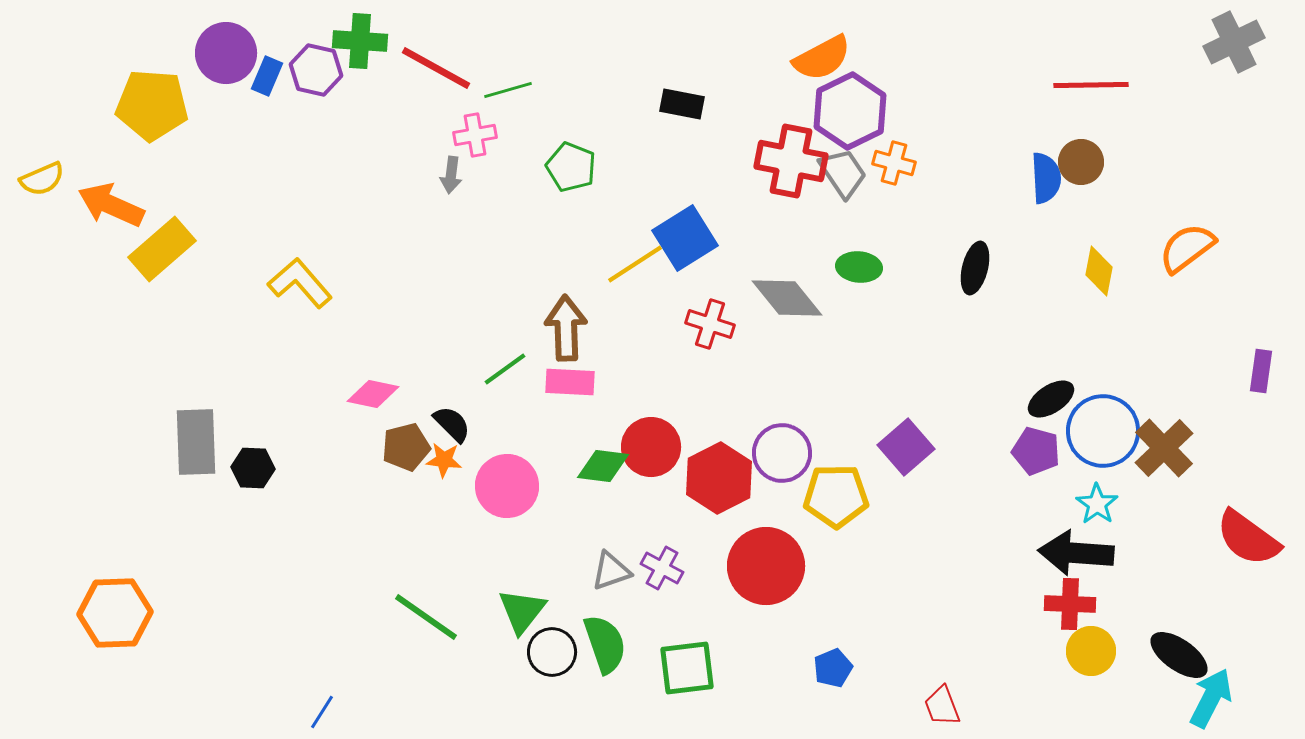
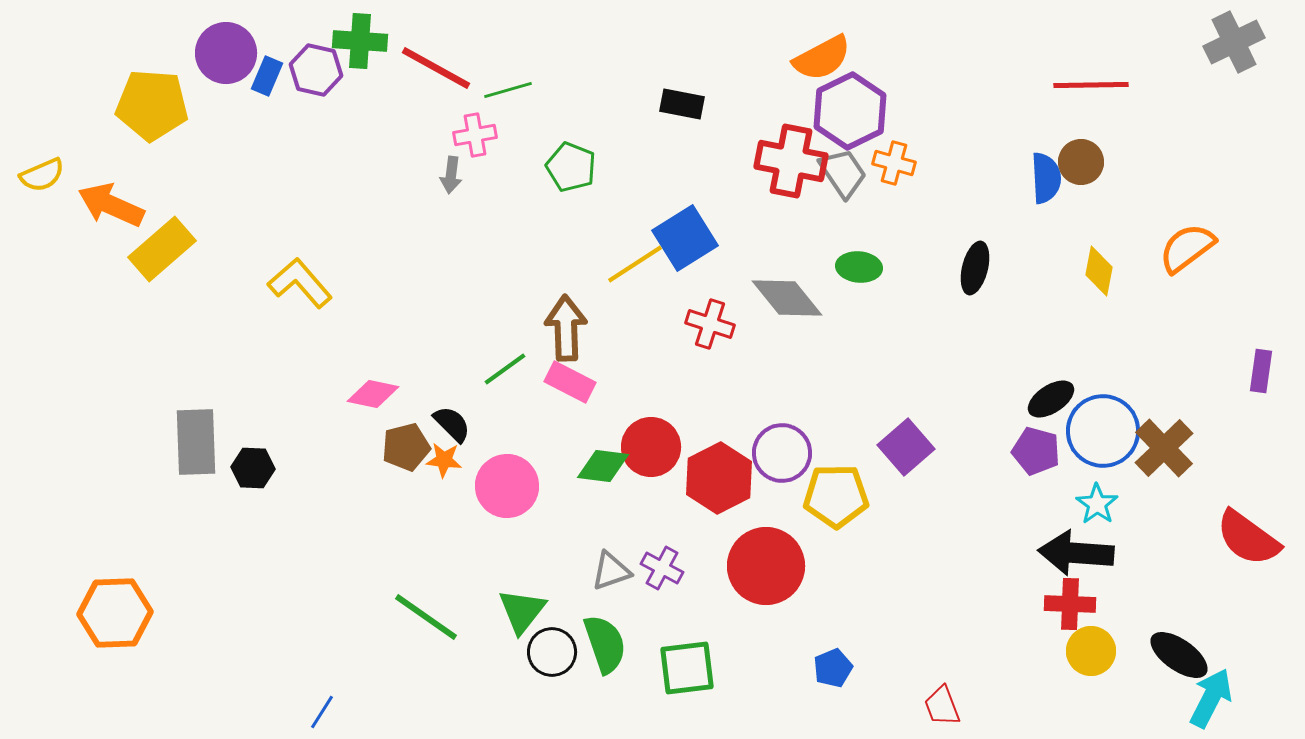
yellow semicircle at (42, 179): moved 4 px up
pink rectangle at (570, 382): rotated 24 degrees clockwise
